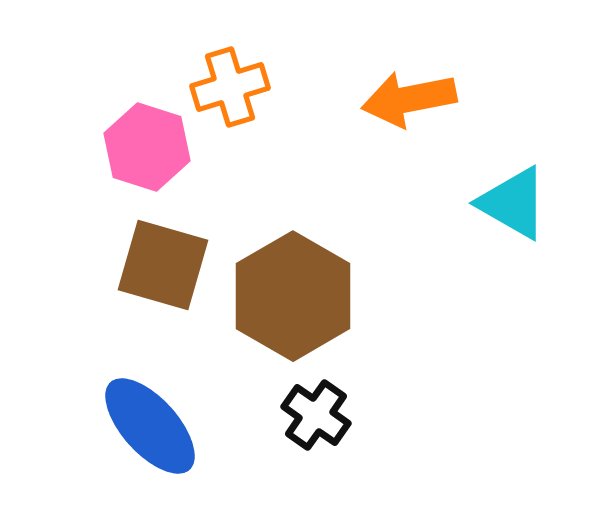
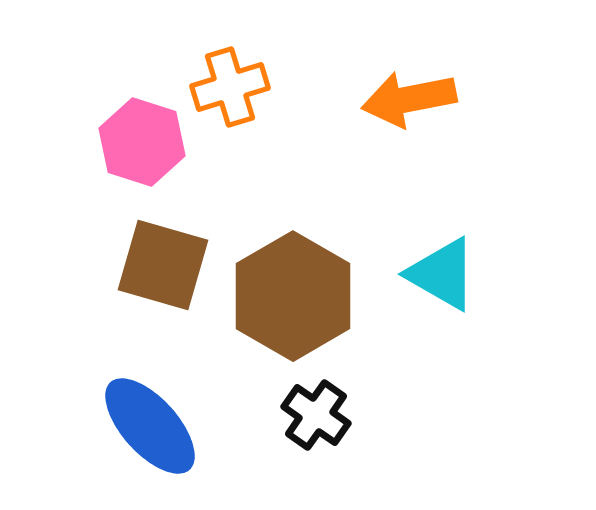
pink hexagon: moved 5 px left, 5 px up
cyan triangle: moved 71 px left, 71 px down
